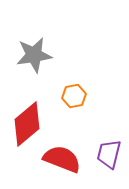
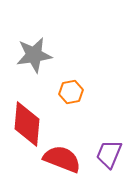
orange hexagon: moved 3 px left, 4 px up
red diamond: rotated 45 degrees counterclockwise
purple trapezoid: rotated 8 degrees clockwise
